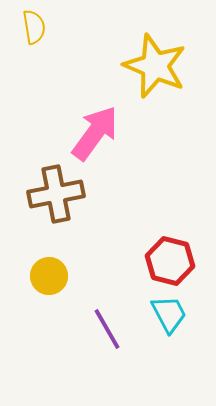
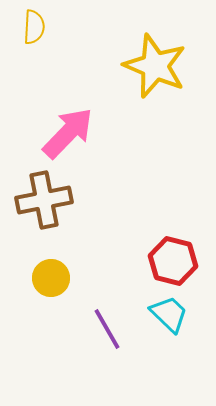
yellow semicircle: rotated 12 degrees clockwise
pink arrow: moved 27 px left; rotated 8 degrees clockwise
brown cross: moved 12 px left, 6 px down
red hexagon: moved 3 px right
yellow circle: moved 2 px right, 2 px down
cyan trapezoid: rotated 18 degrees counterclockwise
